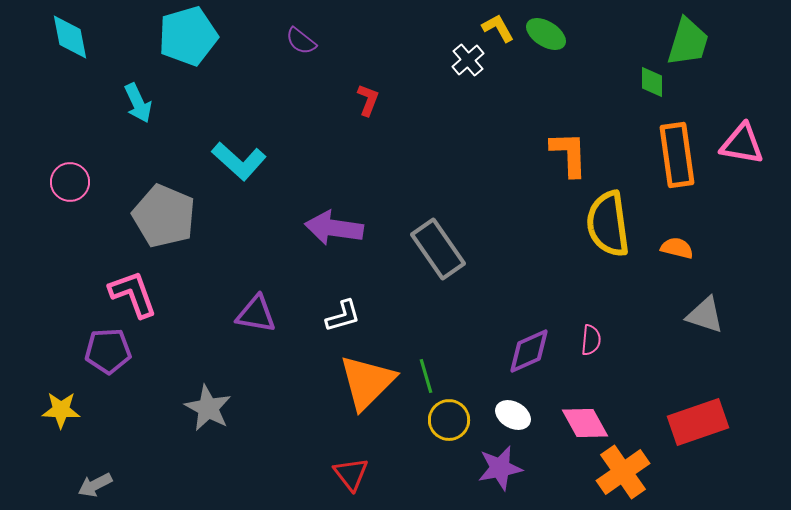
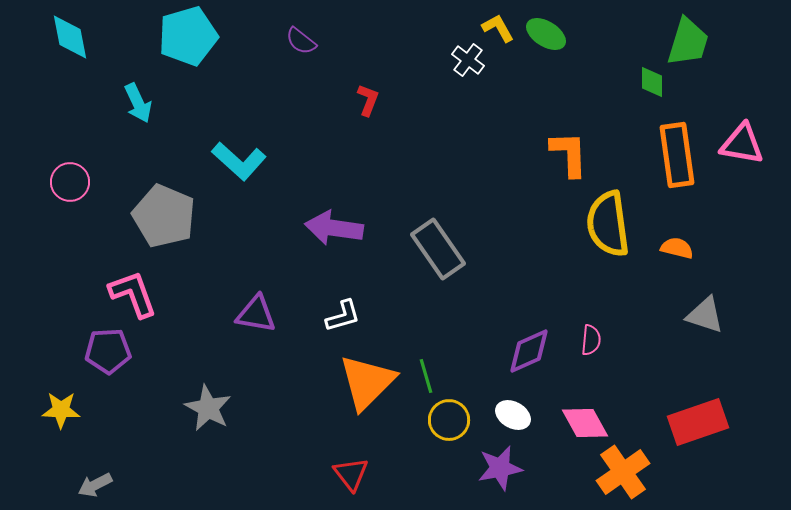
white cross: rotated 12 degrees counterclockwise
